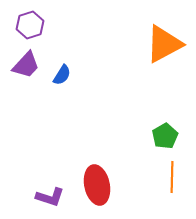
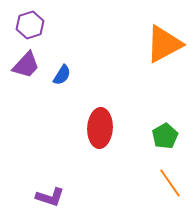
orange line: moved 2 px left, 6 px down; rotated 36 degrees counterclockwise
red ellipse: moved 3 px right, 57 px up; rotated 15 degrees clockwise
